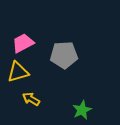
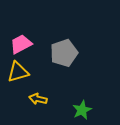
pink trapezoid: moved 2 px left, 1 px down
gray pentagon: moved 2 px up; rotated 16 degrees counterclockwise
yellow arrow: moved 7 px right; rotated 18 degrees counterclockwise
